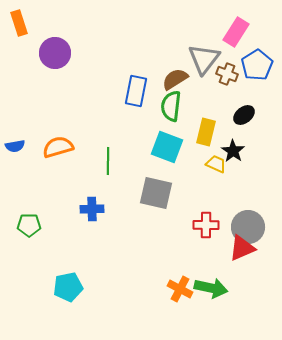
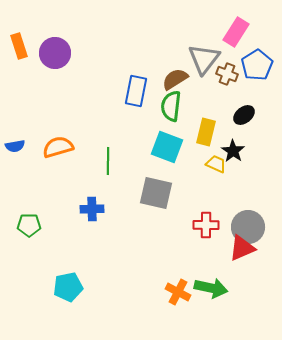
orange rectangle: moved 23 px down
orange cross: moved 2 px left, 3 px down
